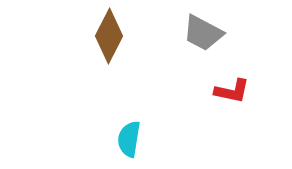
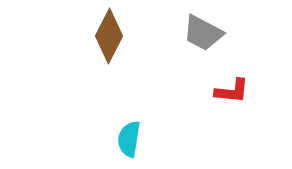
red L-shape: rotated 6 degrees counterclockwise
